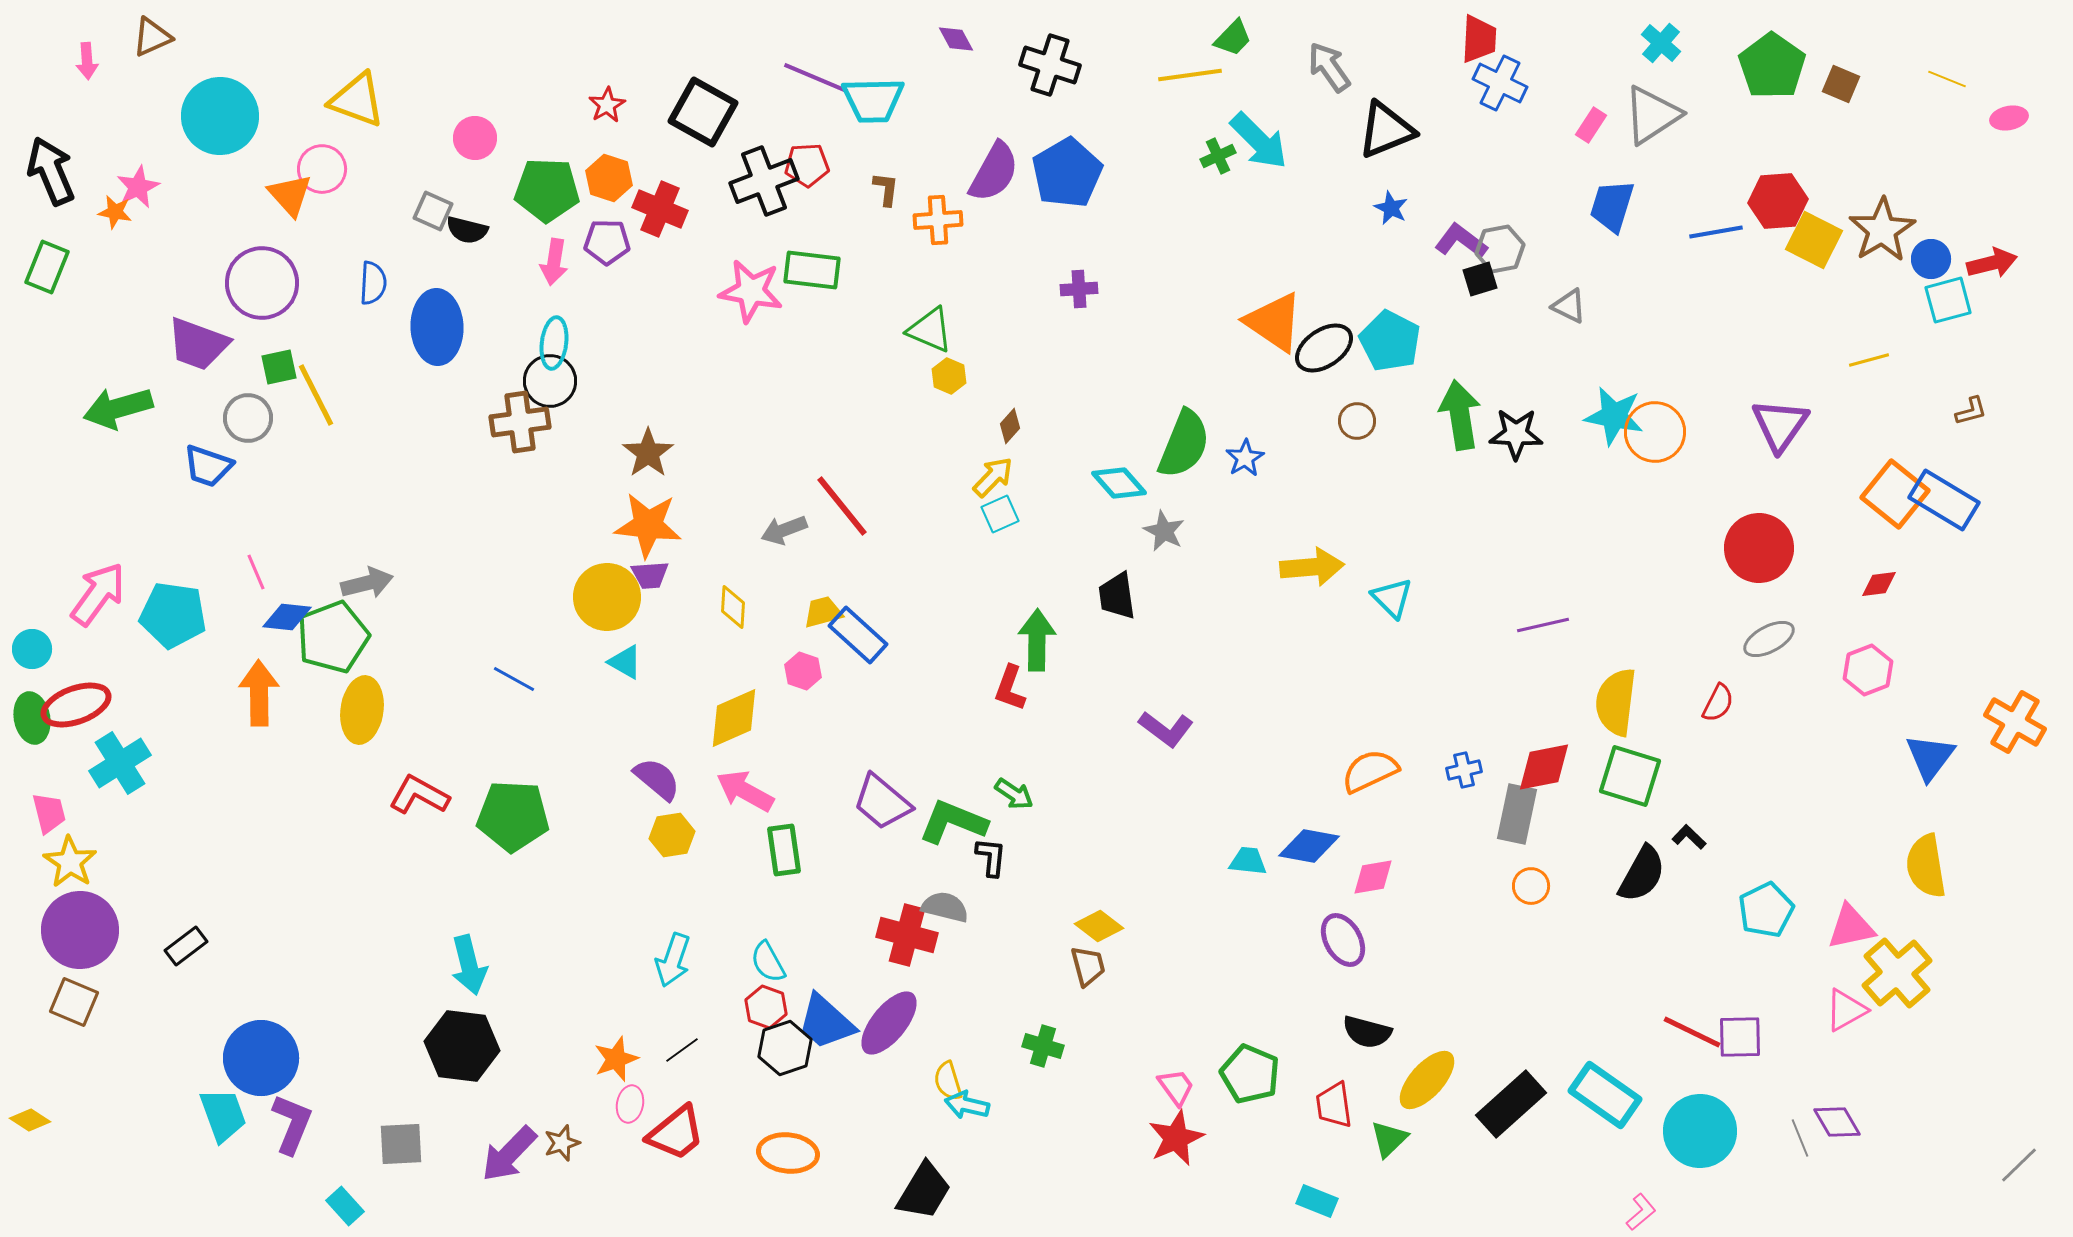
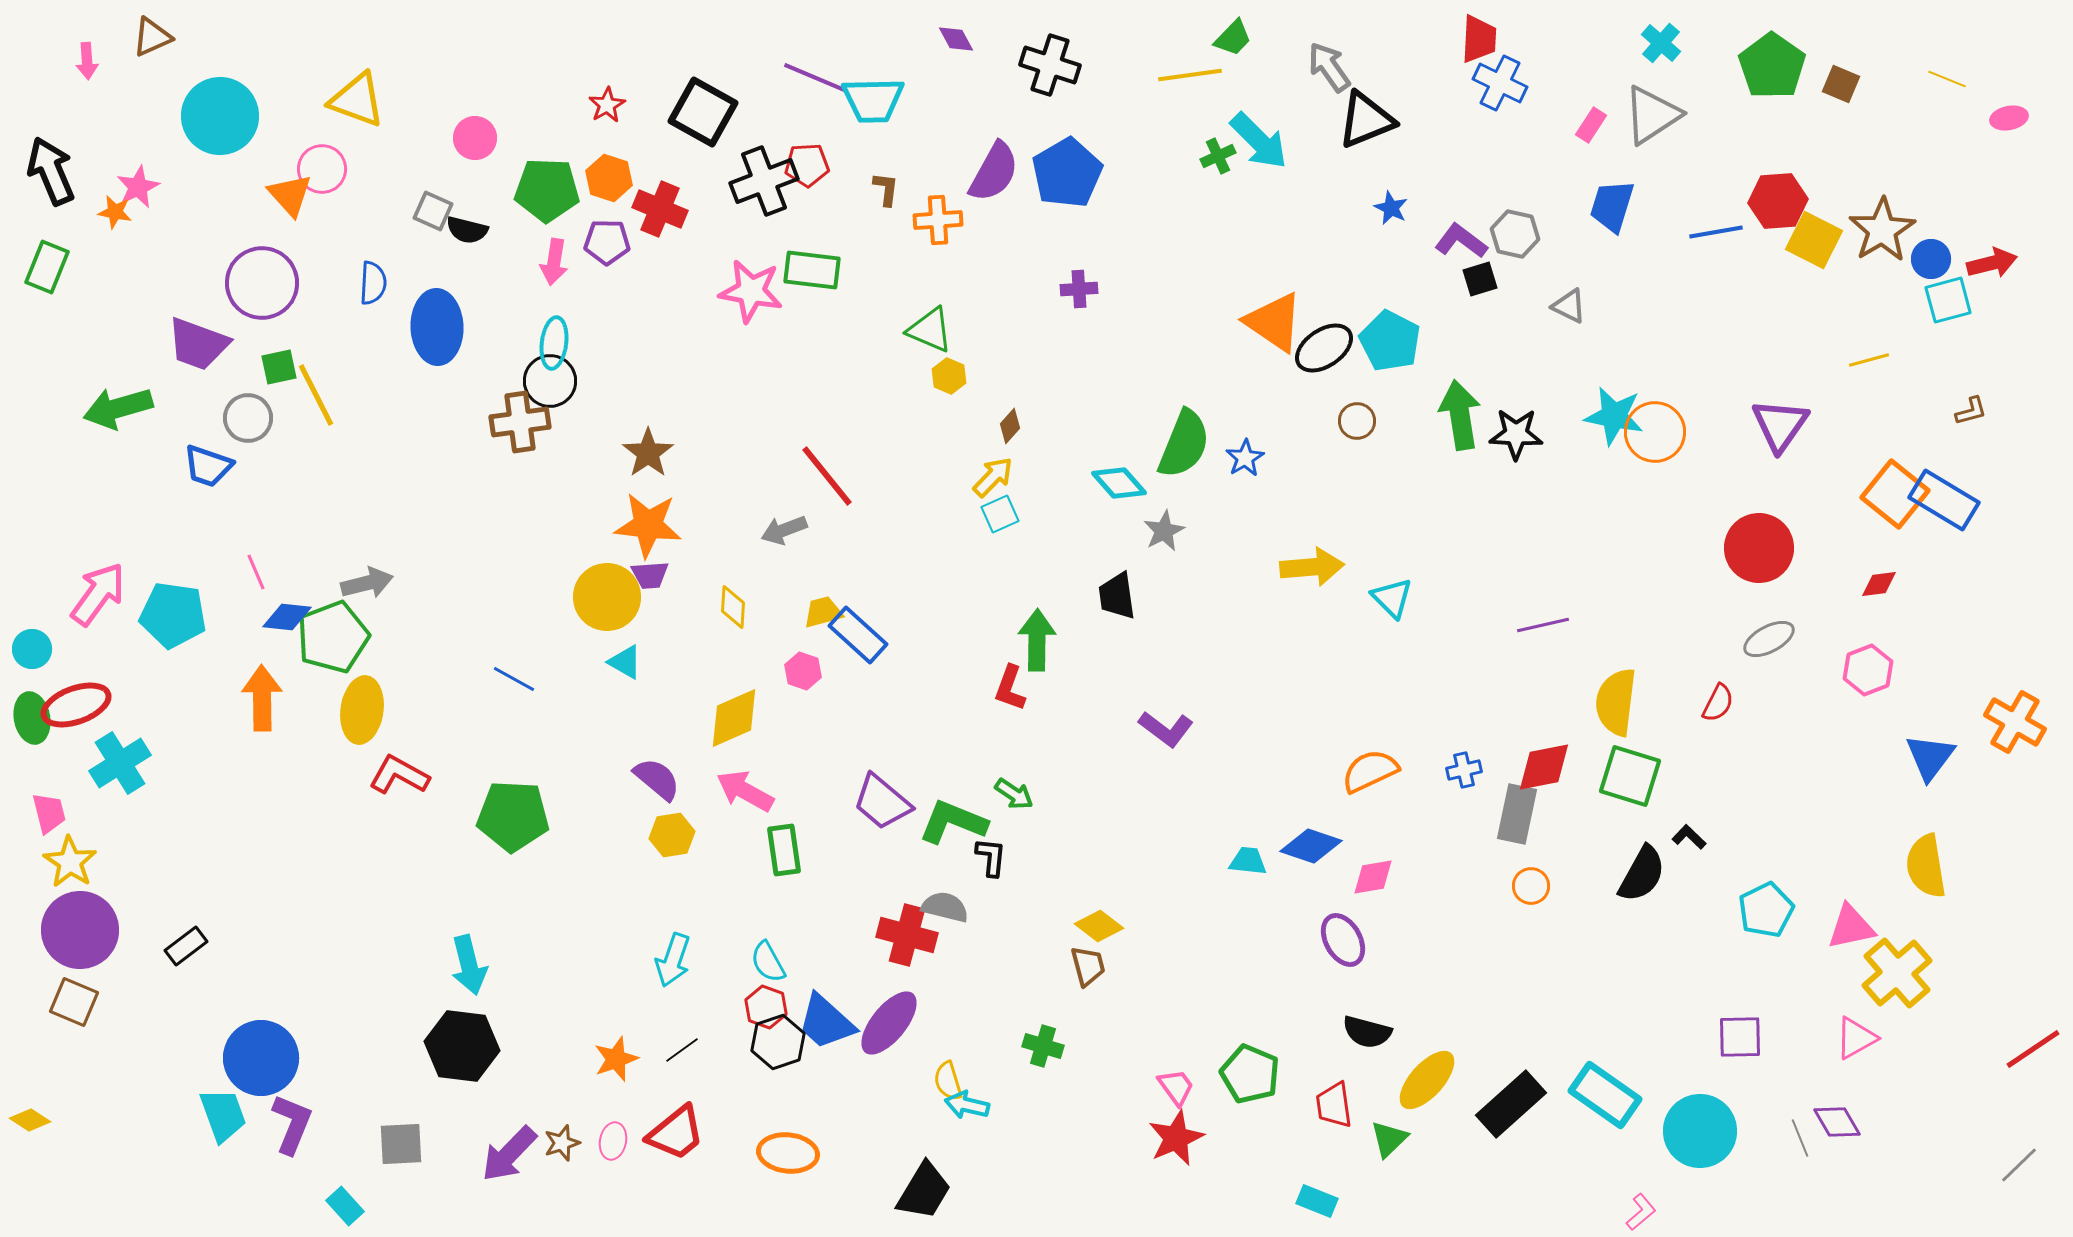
black triangle at (1386, 130): moved 20 px left, 10 px up
gray hexagon at (1500, 249): moved 15 px right, 15 px up; rotated 24 degrees clockwise
red line at (842, 506): moved 15 px left, 30 px up
gray star at (1164, 531): rotated 18 degrees clockwise
orange arrow at (259, 693): moved 3 px right, 5 px down
red L-shape at (419, 795): moved 20 px left, 20 px up
blue diamond at (1309, 846): moved 2 px right; rotated 8 degrees clockwise
pink triangle at (1846, 1010): moved 10 px right, 28 px down
red line at (1692, 1032): moved 341 px right, 17 px down; rotated 60 degrees counterclockwise
black hexagon at (785, 1048): moved 7 px left, 6 px up
pink ellipse at (630, 1104): moved 17 px left, 37 px down
